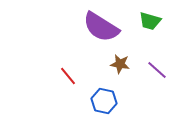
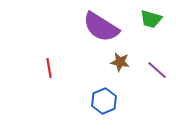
green trapezoid: moved 1 px right, 2 px up
brown star: moved 2 px up
red line: moved 19 px left, 8 px up; rotated 30 degrees clockwise
blue hexagon: rotated 25 degrees clockwise
